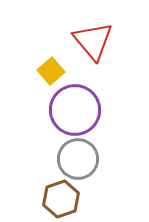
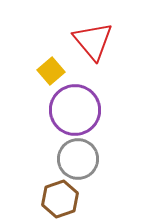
brown hexagon: moved 1 px left
